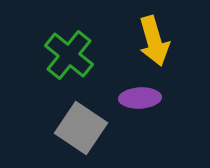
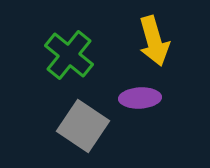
gray square: moved 2 px right, 2 px up
